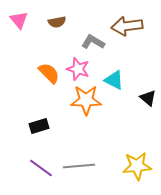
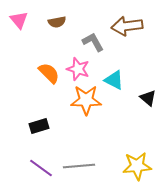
gray L-shape: rotated 30 degrees clockwise
